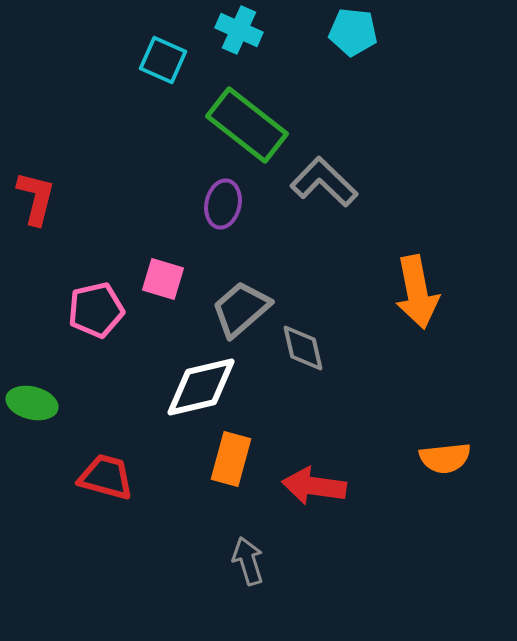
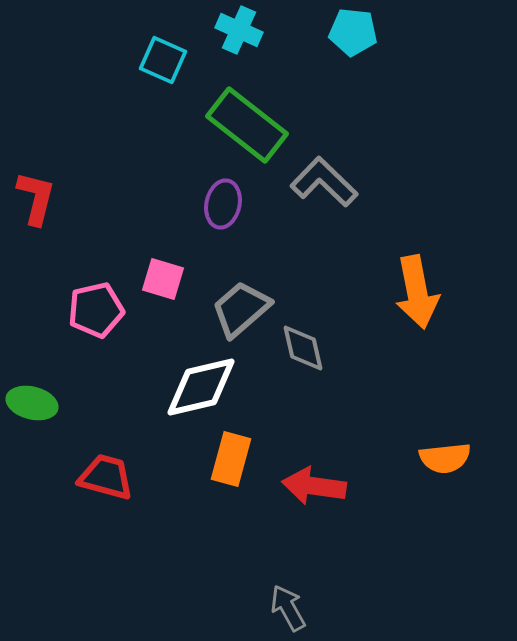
gray arrow: moved 40 px right, 47 px down; rotated 12 degrees counterclockwise
